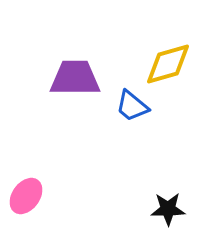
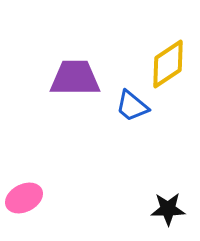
yellow diamond: rotated 18 degrees counterclockwise
pink ellipse: moved 2 px left, 2 px down; rotated 27 degrees clockwise
